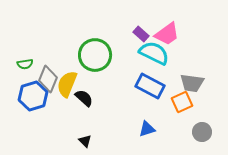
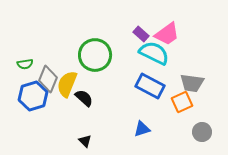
blue triangle: moved 5 px left
